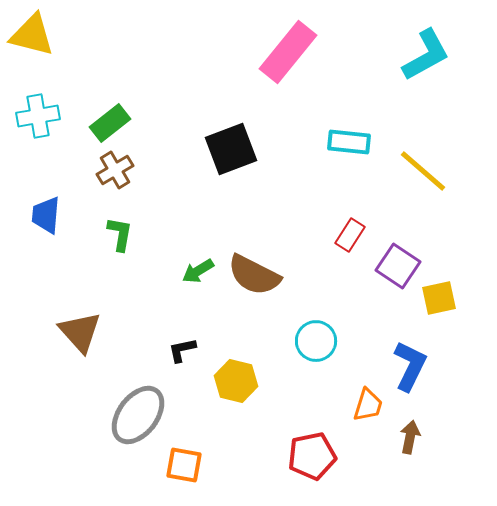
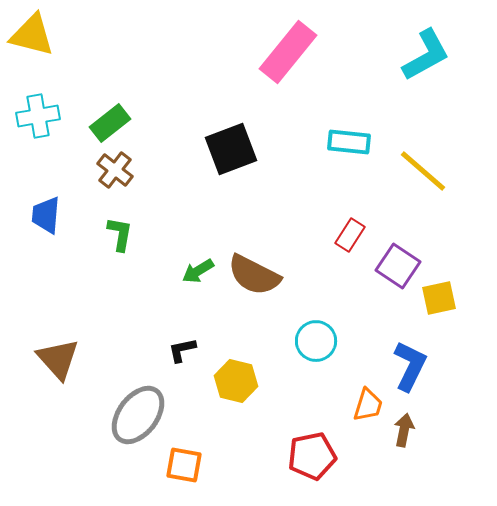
brown cross: rotated 21 degrees counterclockwise
brown triangle: moved 22 px left, 27 px down
brown arrow: moved 6 px left, 7 px up
